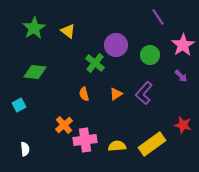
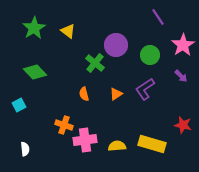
green diamond: rotated 40 degrees clockwise
purple L-shape: moved 1 px right, 4 px up; rotated 15 degrees clockwise
orange cross: rotated 30 degrees counterclockwise
yellow rectangle: rotated 52 degrees clockwise
